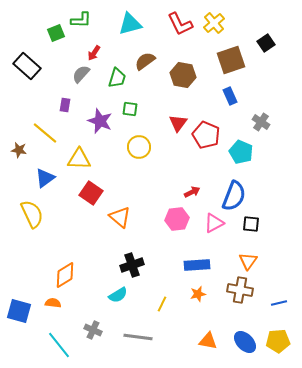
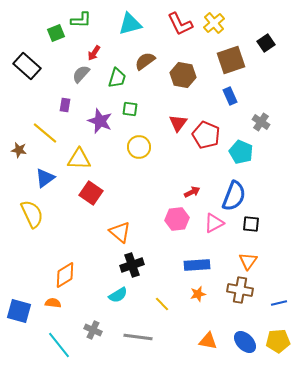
orange triangle at (120, 217): moved 15 px down
yellow line at (162, 304): rotated 70 degrees counterclockwise
